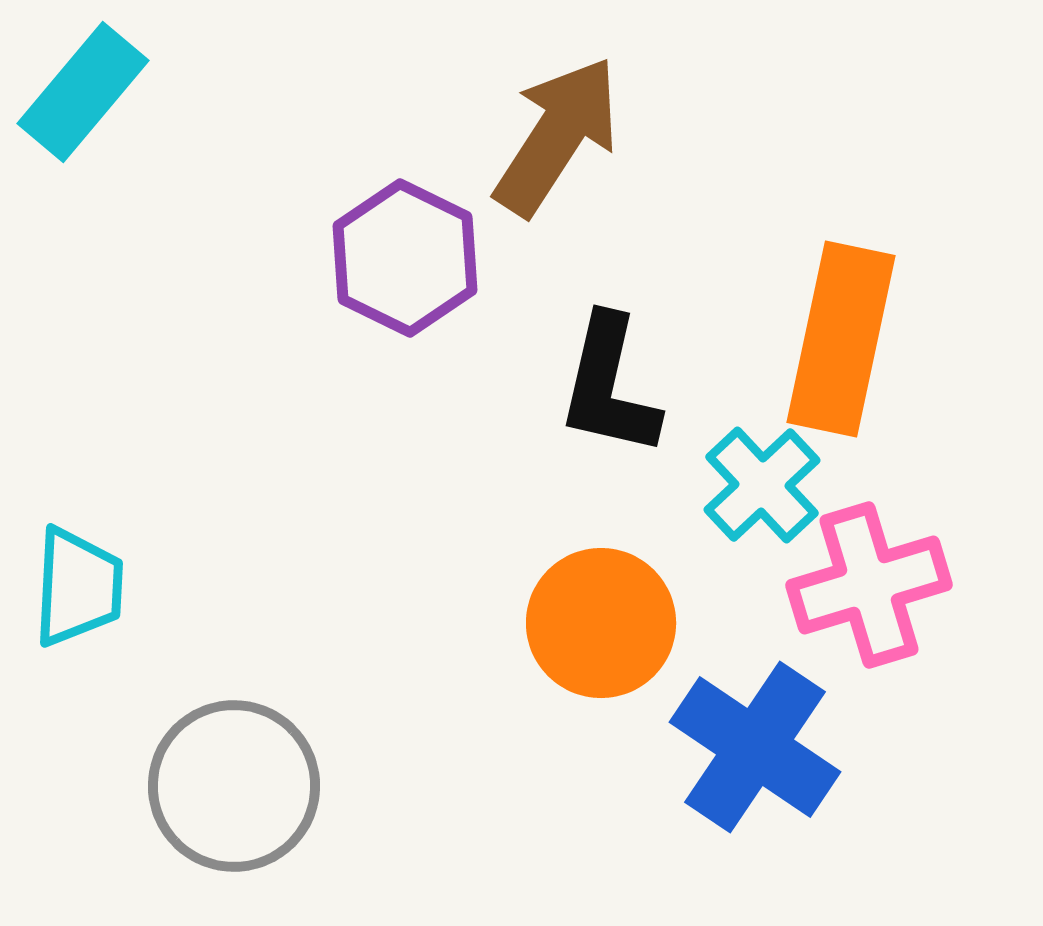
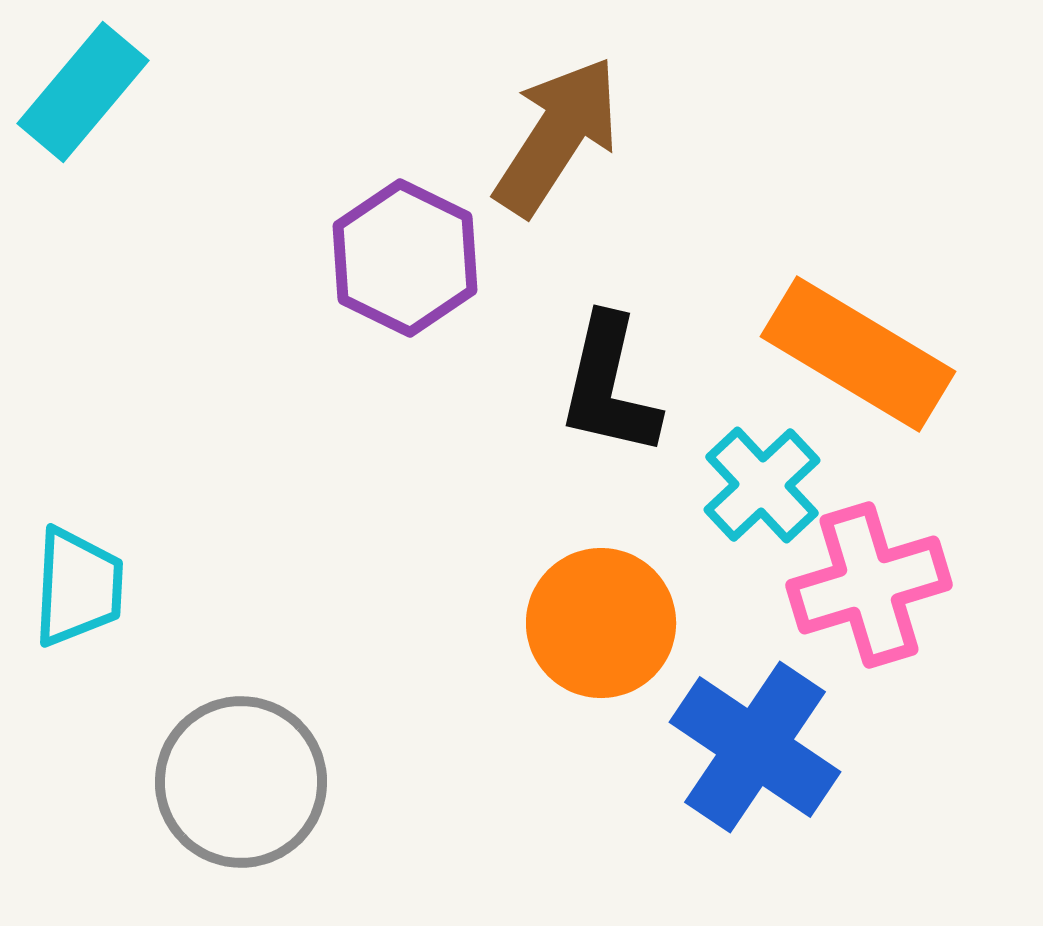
orange rectangle: moved 17 px right, 15 px down; rotated 71 degrees counterclockwise
gray circle: moved 7 px right, 4 px up
